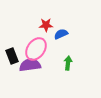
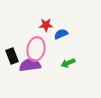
pink ellipse: rotated 25 degrees counterclockwise
green arrow: rotated 120 degrees counterclockwise
